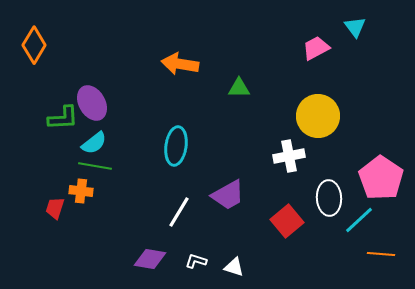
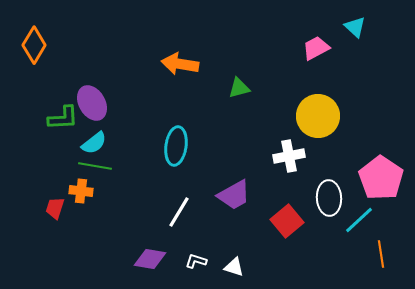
cyan triangle: rotated 10 degrees counterclockwise
green triangle: rotated 15 degrees counterclockwise
purple trapezoid: moved 6 px right
orange line: rotated 76 degrees clockwise
